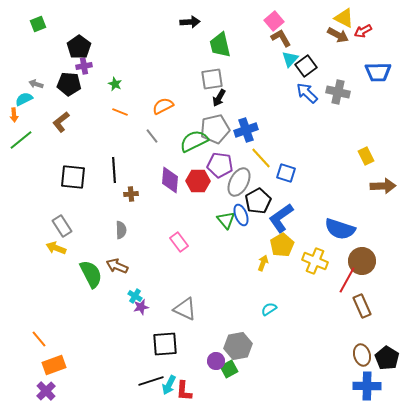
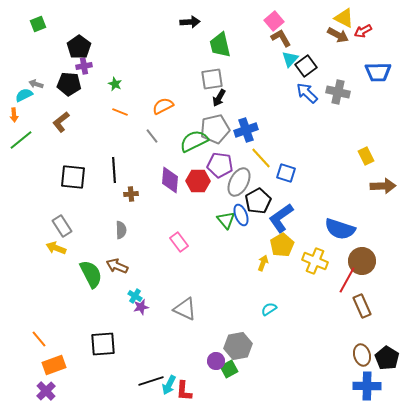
cyan semicircle at (24, 99): moved 4 px up
black square at (165, 344): moved 62 px left
